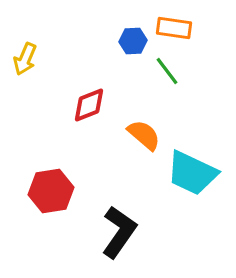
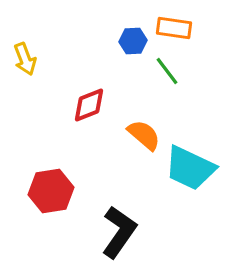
yellow arrow: rotated 44 degrees counterclockwise
cyan trapezoid: moved 2 px left, 5 px up
